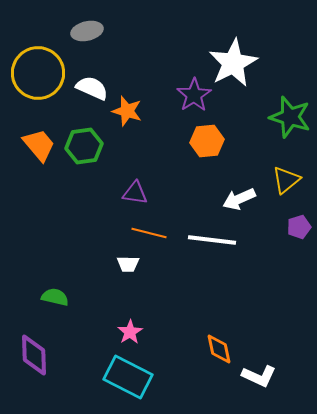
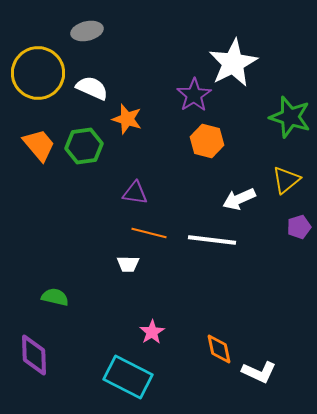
orange star: moved 8 px down
orange hexagon: rotated 20 degrees clockwise
pink star: moved 22 px right
white L-shape: moved 4 px up
